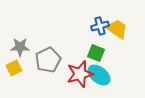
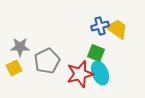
gray pentagon: moved 1 px left, 1 px down
cyan ellipse: moved 1 px right, 2 px up; rotated 30 degrees clockwise
